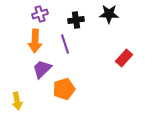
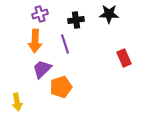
red rectangle: rotated 66 degrees counterclockwise
orange pentagon: moved 3 px left, 2 px up
yellow arrow: moved 1 px down
